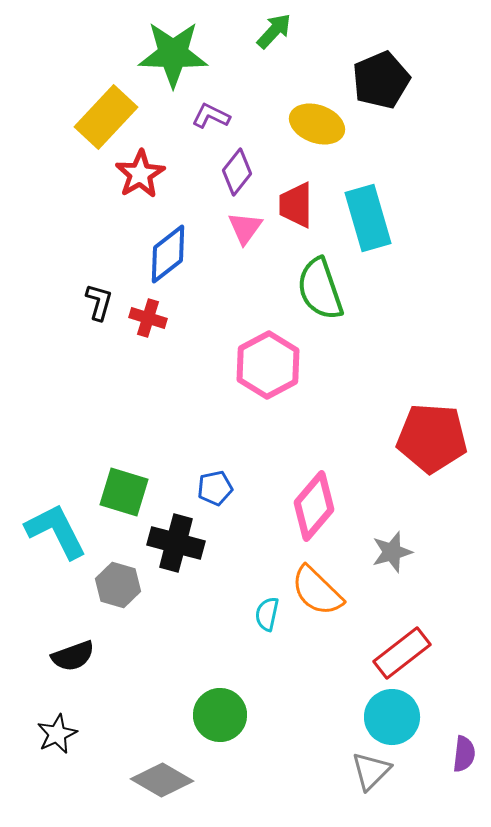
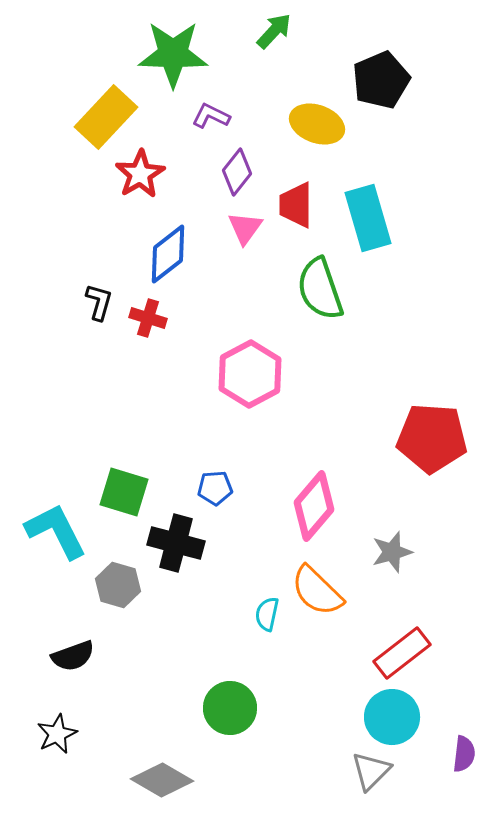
pink hexagon: moved 18 px left, 9 px down
blue pentagon: rotated 8 degrees clockwise
green circle: moved 10 px right, 7 px up
